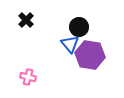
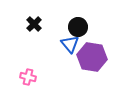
black cross: moved 8 px right, 4 px down
black circle: moved 1 px left
purple hexagon: moved 2 px right, 2 px down
